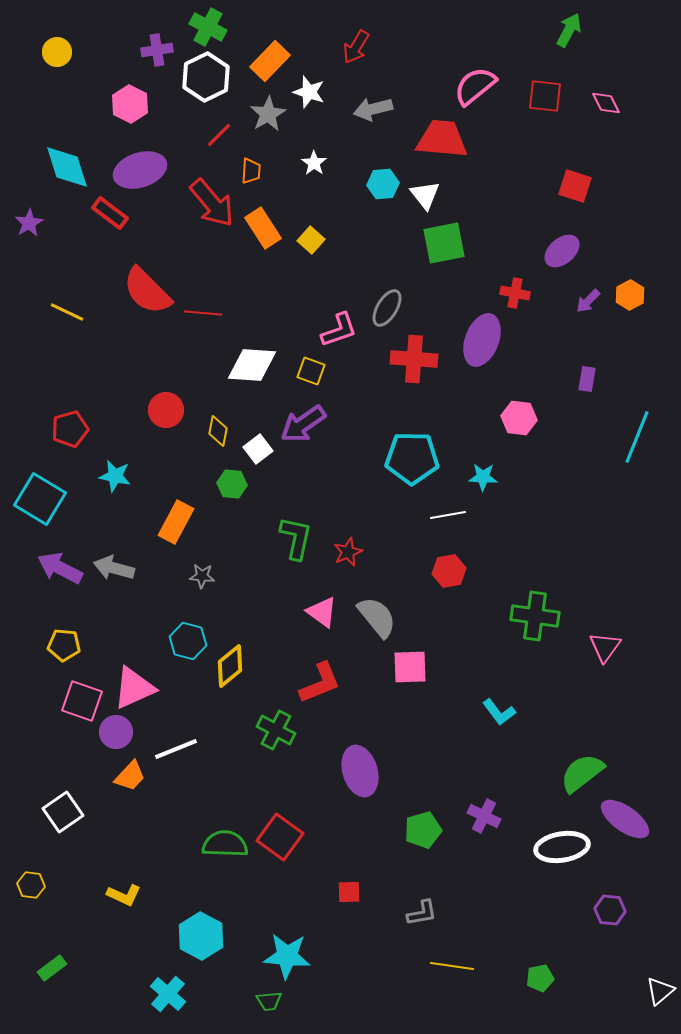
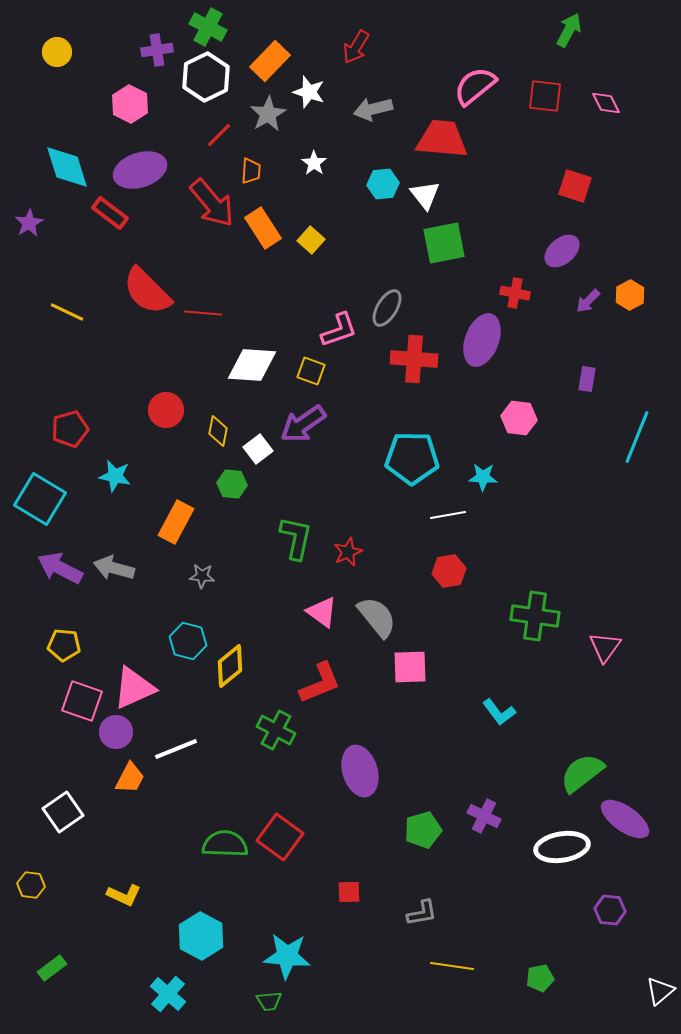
orange trapezoid at (130, 776): moved 2 px down; rotated 16 degrees counterclockwise
